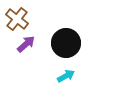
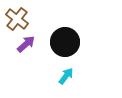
black circle: moved 1 px left, 1 px up
cyan arrow: rotated 24 degrees counterclockwise
